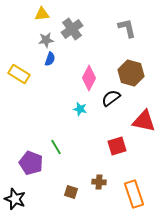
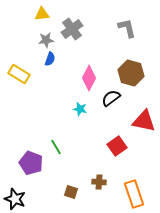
red square: rotated 18 degrees counterclockwise
